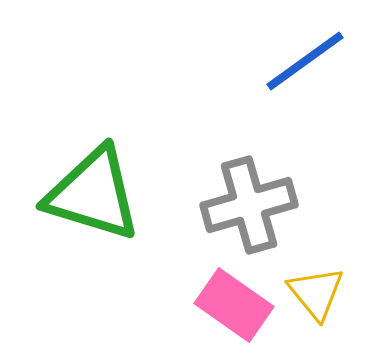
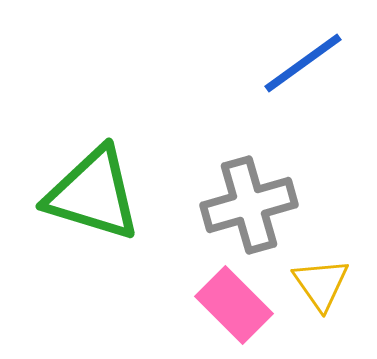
blue line: moved 2 px left, 2 px down
yellow triangle: moved 5 px right, 9 px up; rotated 4 degrees clockwise
pink rectangle: rotated 10 degrees clockwise
